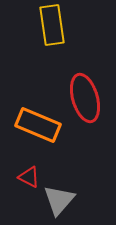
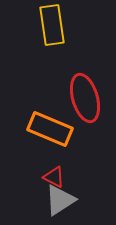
orange rectangle: moved 12 px right, 4 px down
red triangle: moved 25 px right
gray triangle: moved 1 px right; rotated 16 degrees clockwise
